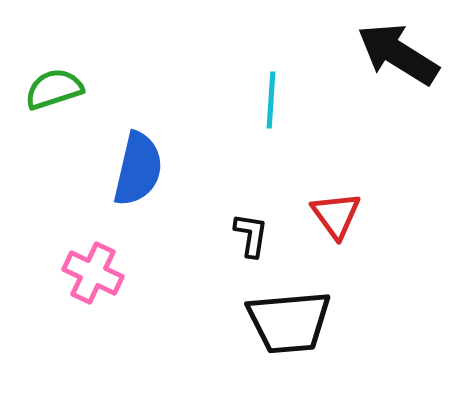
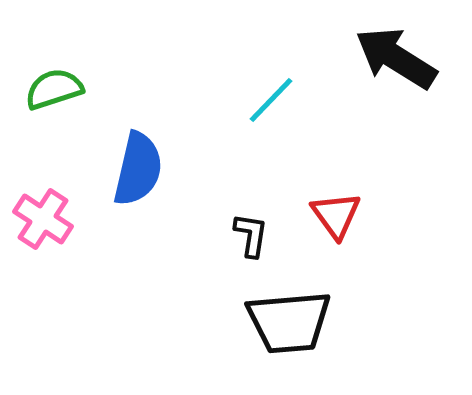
black arrow: moved 2 px left, 4 px down
cyan line: rotated 40 degrees clockwise
pink cross: moved 50 px left, 54 px up; rotated 8 degrees clockwise
